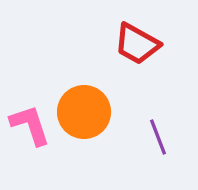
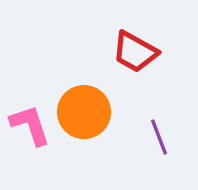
red trapezoid: moved 2 px left, 8 px down
purple line: moved 1 px right
